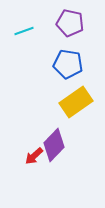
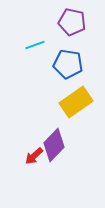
purple pentagon: moved 2 px right, 1 px up
cyan line: moved 11 px right, 14 px down
